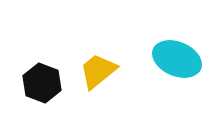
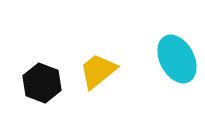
cyan ellipse: rotated 39 degrees clockwise
